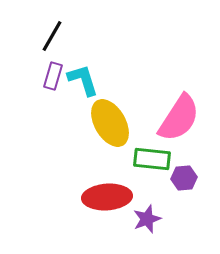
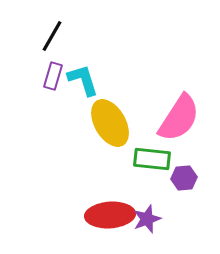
red ellipse: moved 3 px right, 18 px down
